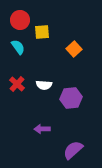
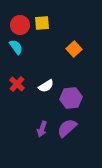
red circle: moved 5 px down
yellow square: moved 9 px up
cyan semicircle: moved 2 px left
white semicircle: moved 2 px right, 1 px down; rotated 35 degrees counterclockwise
purple arrow: rotated 70 degrees counterclockwise
purple semicircle: moved 6 px left, 22 px up
